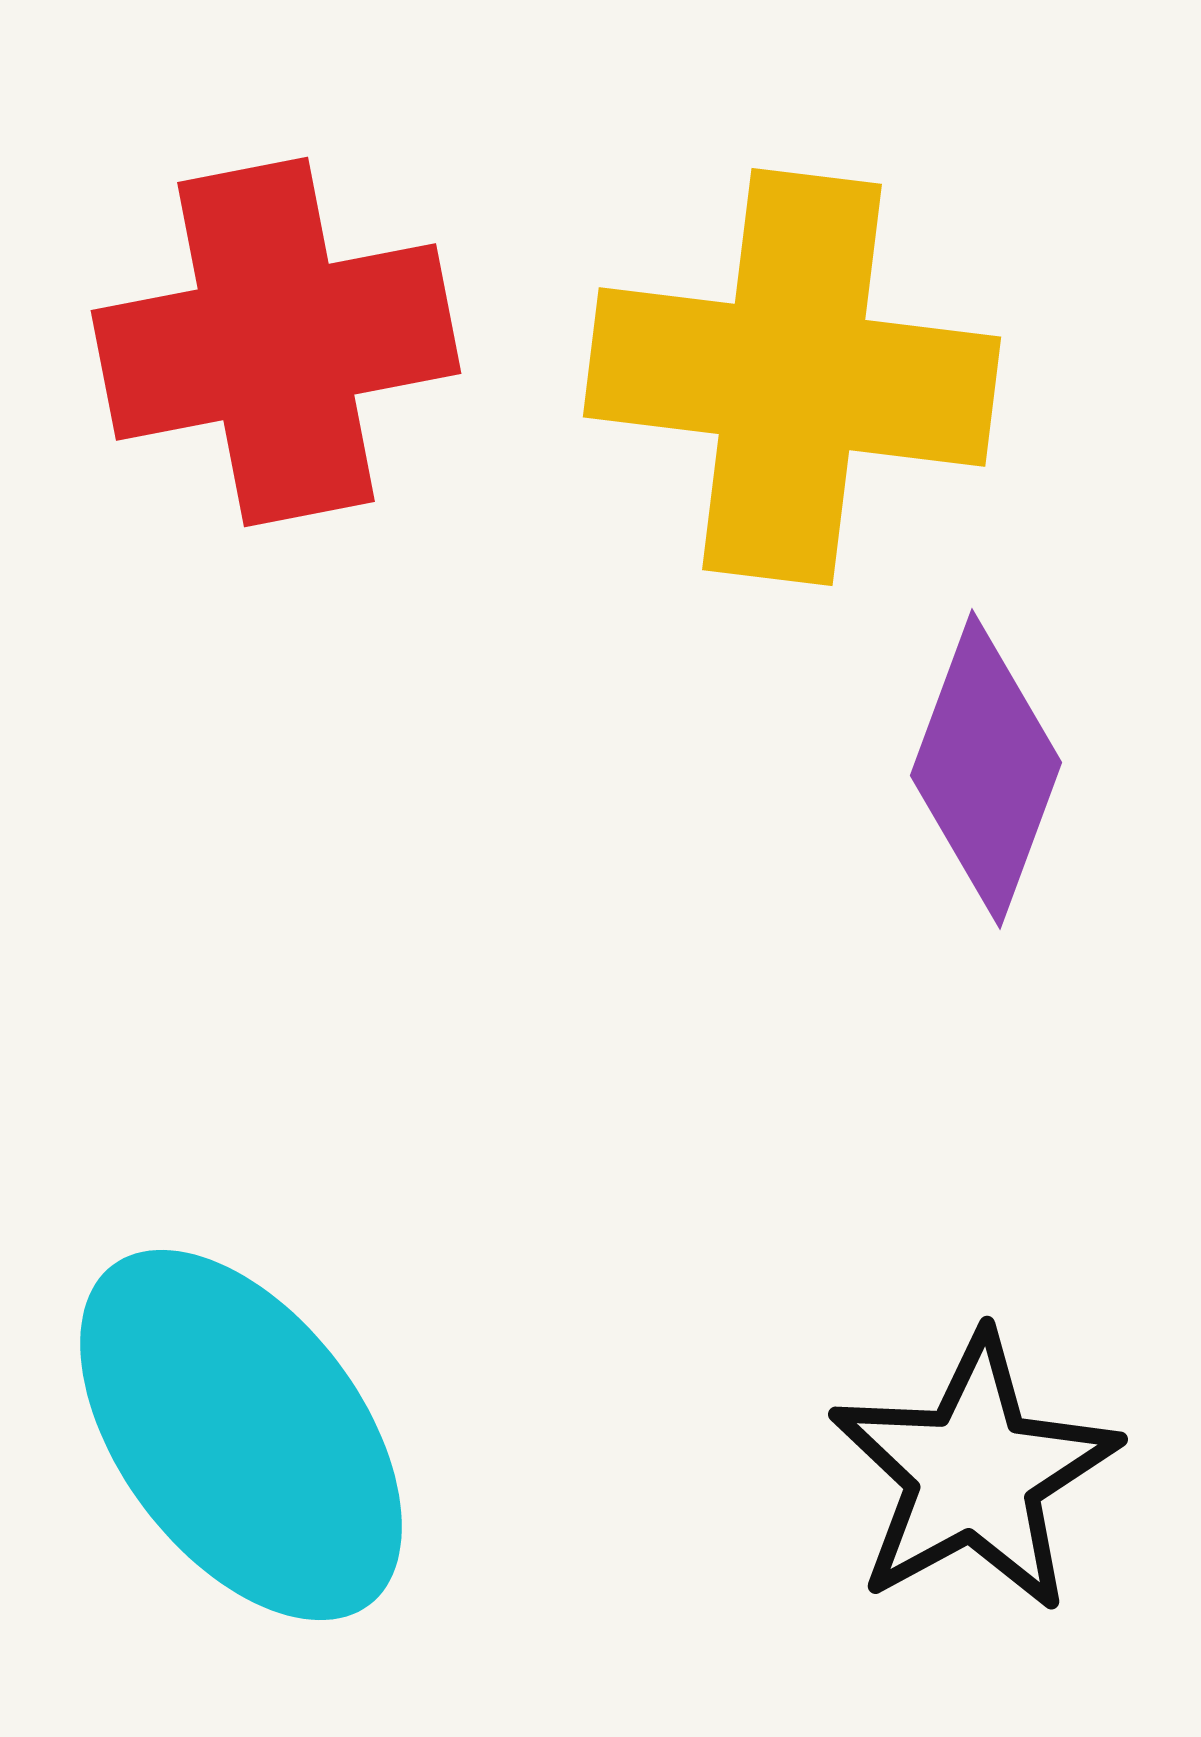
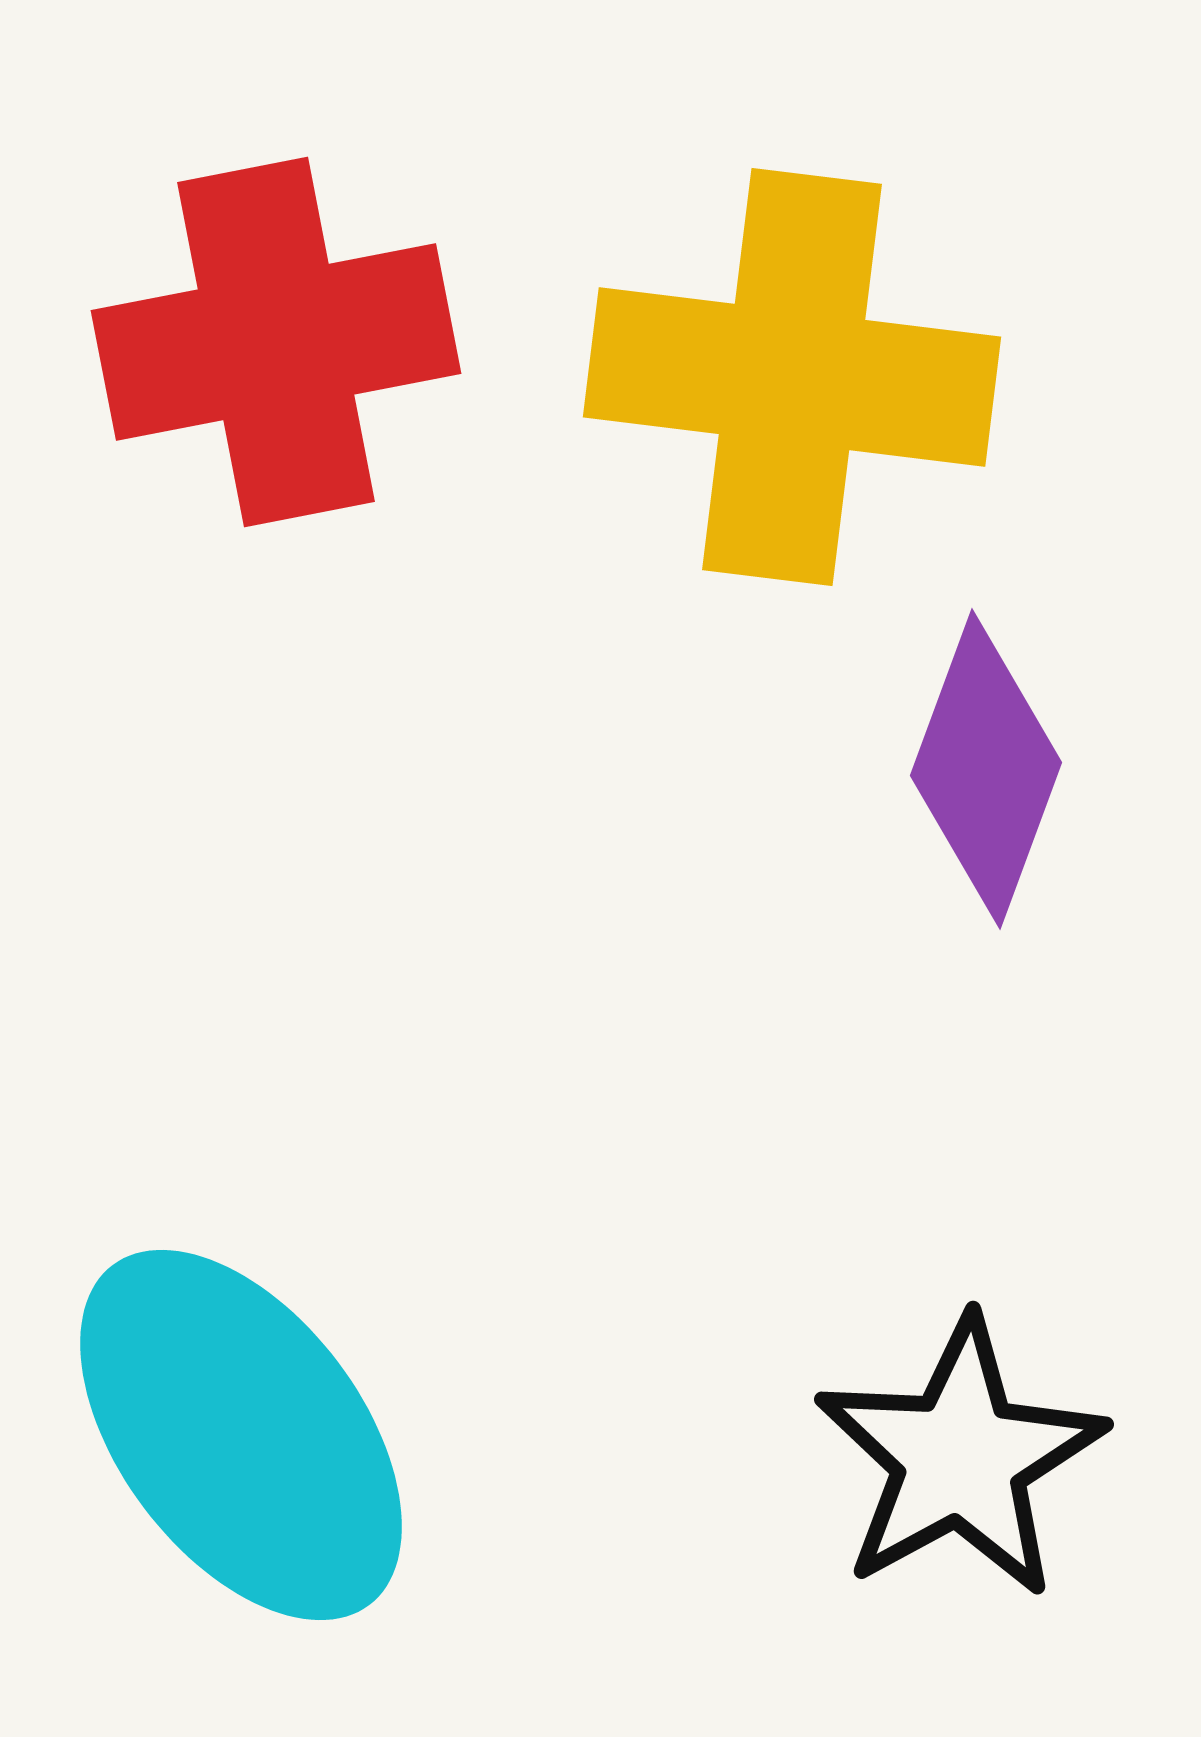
black star: moved 14 px left, 15 px up
